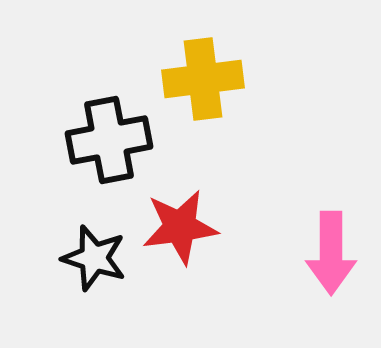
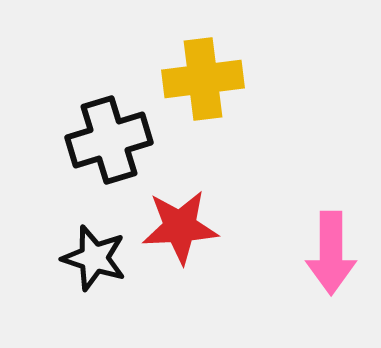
black cross: rotated 6 degrees counterclockwise
red star: rotated 4 degrees clockwise
